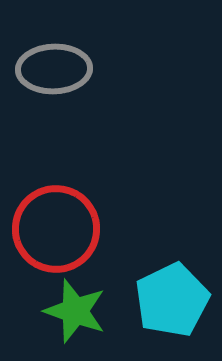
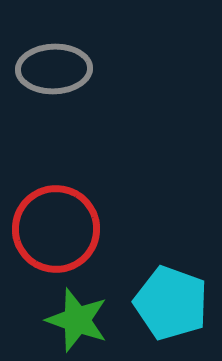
cyan pentagon: moved 1 px left, 3 px down; rotated 26 degrees counterclockwise
green star: moved 2 px right, 9 px down
